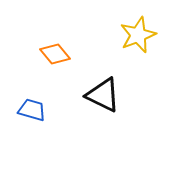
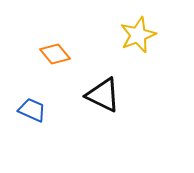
blue trapezoid: rotated 8 degrees clockwise
